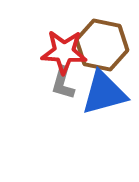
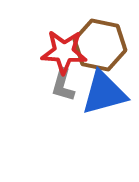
brown hexagon: moved 2 px left
gray L-shape: moved 2 px down
